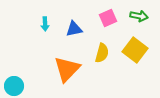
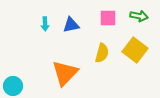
pink square: rotated 24 degrees clockwise
blue triangle: moved 3 px left, 4 px up
orange triangle: moved 2 px left, 4 px down
cyan circle: moved 1 px left
